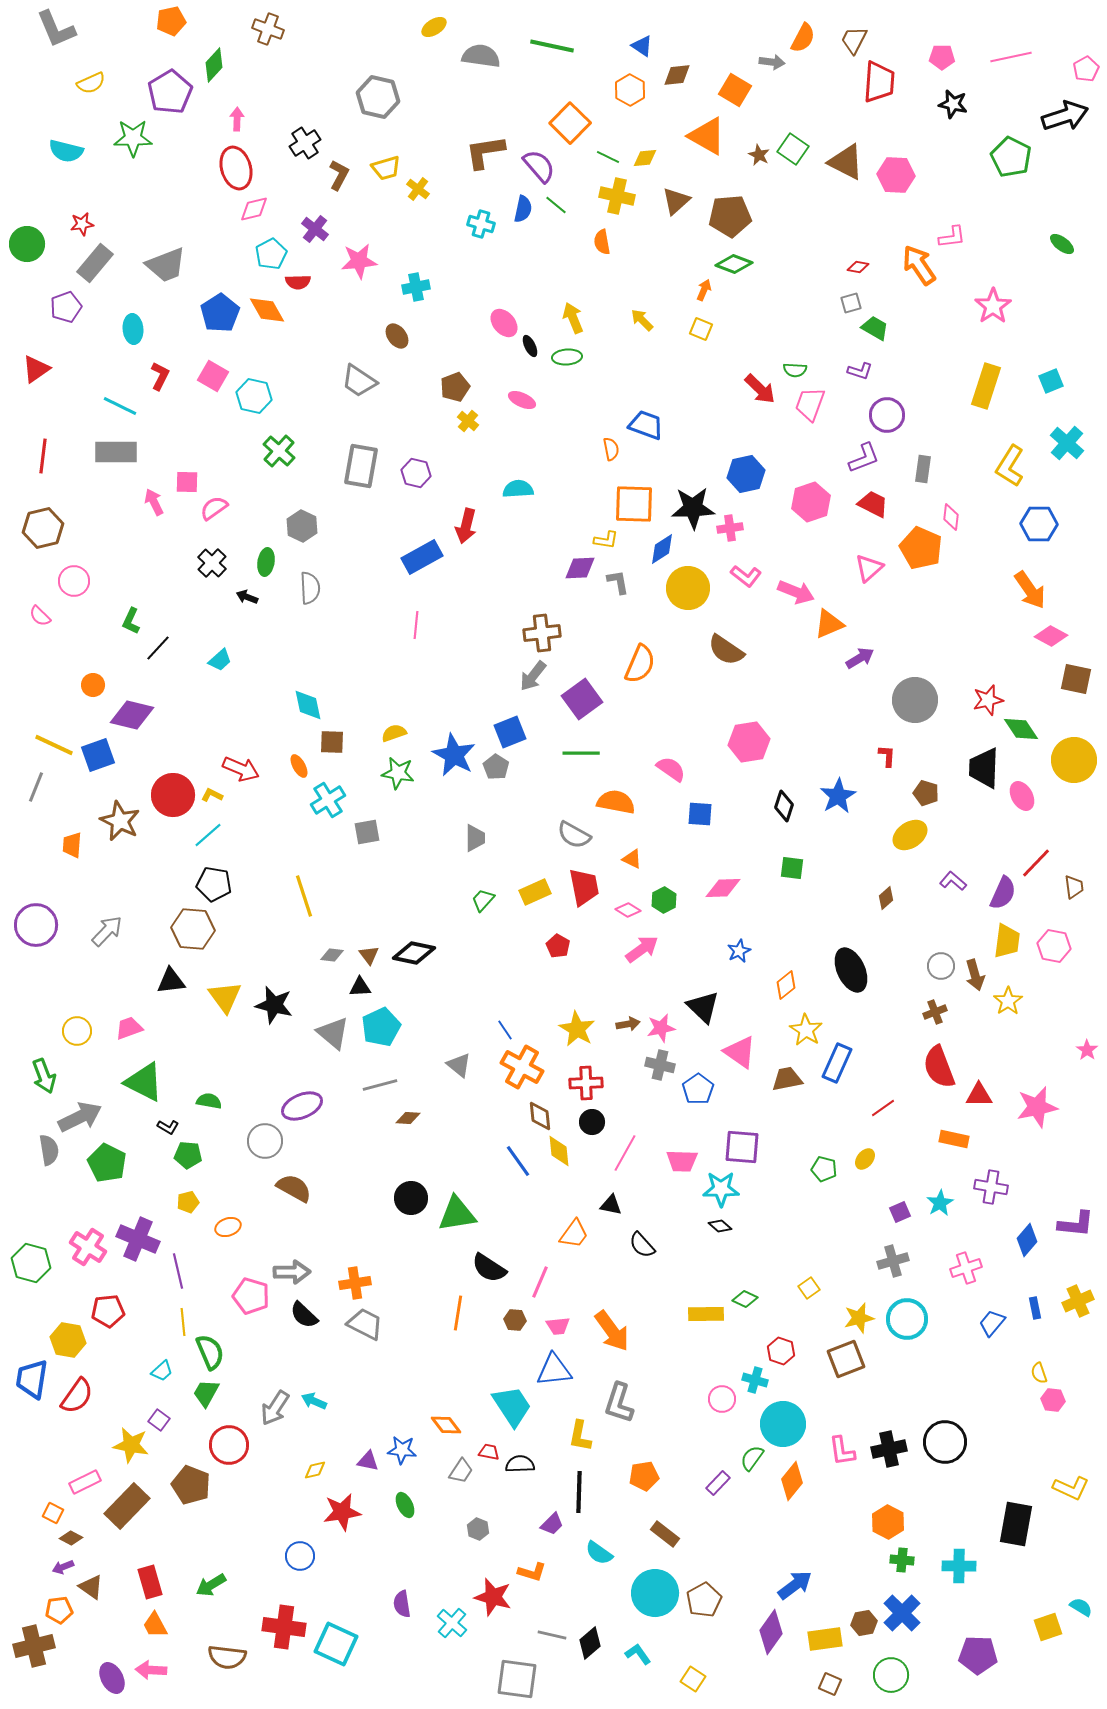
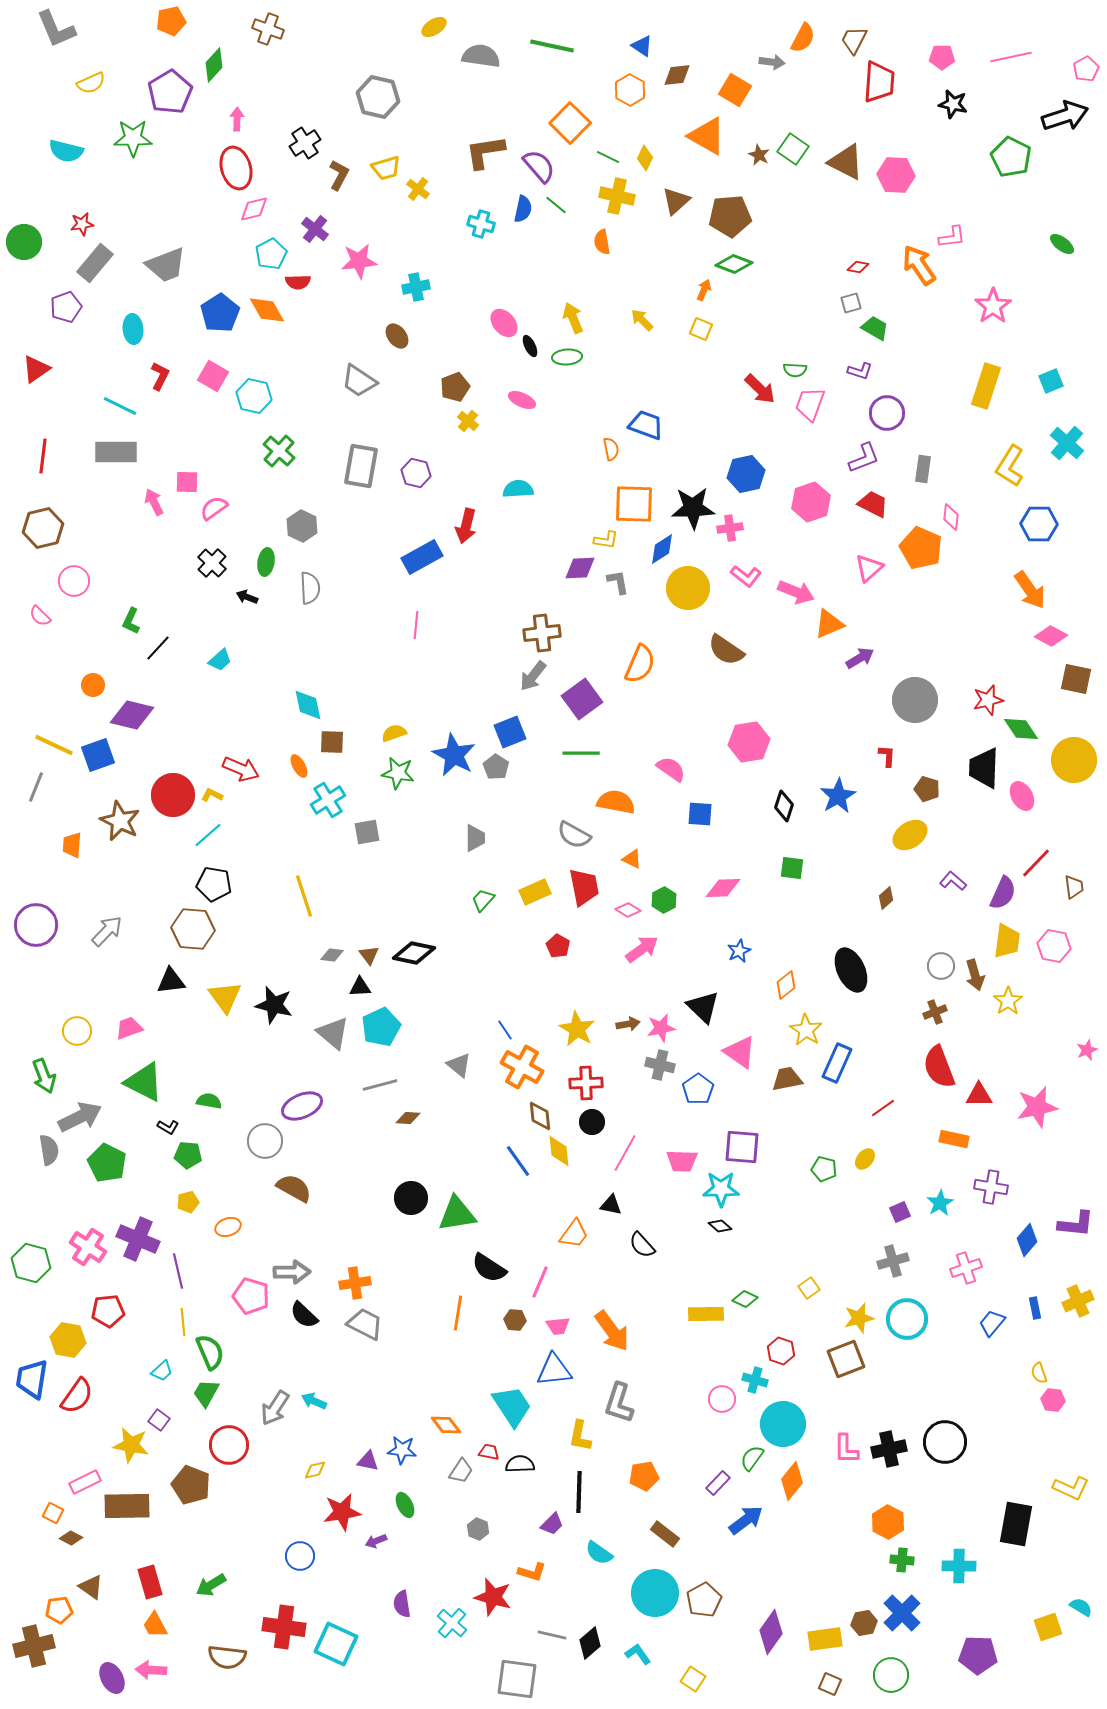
yellow diamond at (645, 158): rotated 60 degrees counterclockwise
green circle at (27, 244): moved 3 px left, 2 px up
purple circle at (887, 415): moved 2 px up
brown pentagon at (926, 793): moved 1 px right, 4 px up
pink star at (1087, 1050): rotated 15 degrees clockwise
pink L-shape at (842, 1451): moved 4 px right, 2 px up; rotated 8 degrees clockwise
brown rectangle at (127, 1506): rotated 45 degrees clockwise
purple arrow at (63, 1567): moved 313 px right, 26 px up
blue arrow at (795, 1585): moved 49 px left, 65 px up
